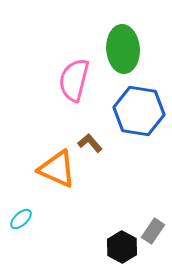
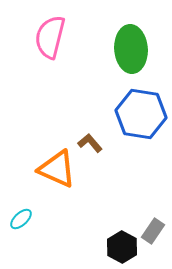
green ellipse: moved 8 px right
pink semicircle: moved 24 px left, 43 px up
blue hexagon: moved 2 px right, 3 px down
